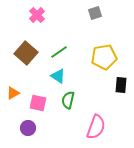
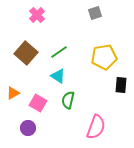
pink square: rotated 18 degrees clockwise
